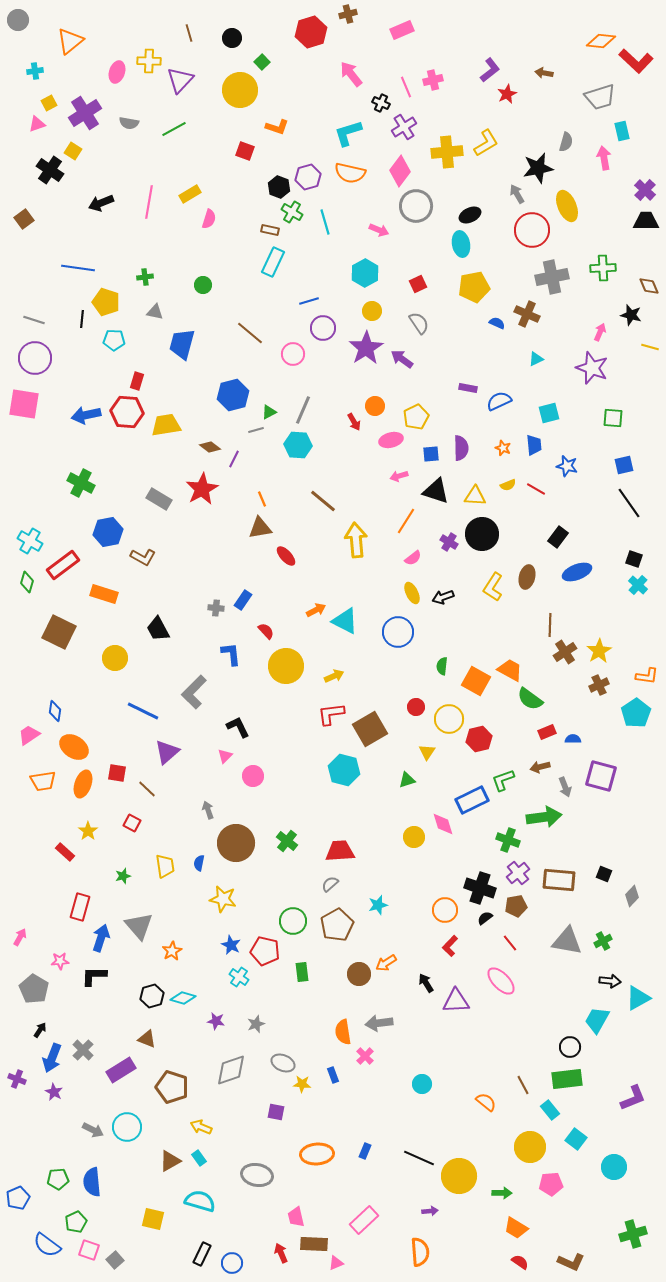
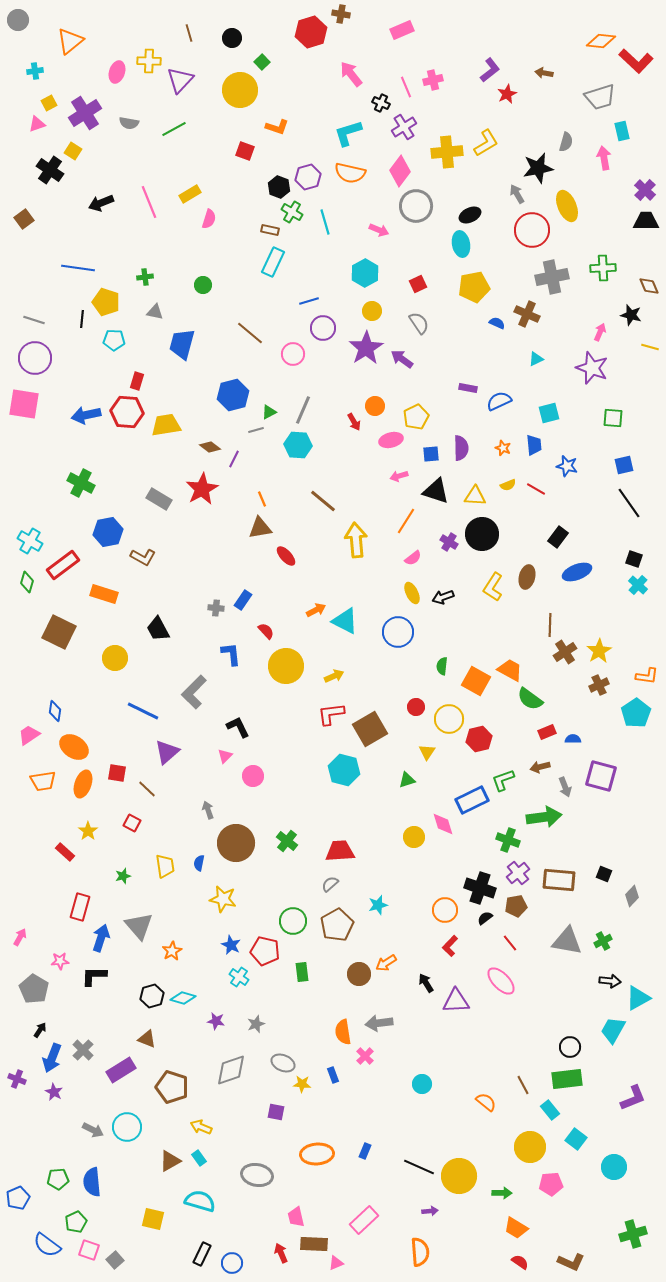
brown cross at (348, 14): moved 7 px left; rotated 24 degrees clockwise
pink line at (149, 202): rotated 32 degrees counterclockwise
cyan trapezoid at (597, 1020): moved 16 px right, 10 px down
black line at (419, 1158): moved 9 px down
